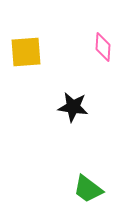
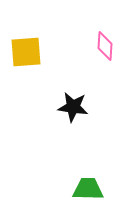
pink diamond: moved 2 px right, 1 px up
green trapezoid: rotated 144 degrees clockwise
